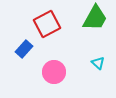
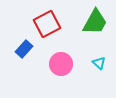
green trapezoid: moved 4 px down
cyan triangle: moved 1 px right
pink circle: moved 7 px right, 8 px up
